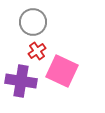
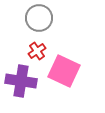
gray circle: moved 6 px right, 4 px up
pink square: moved 2 px right
